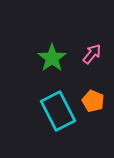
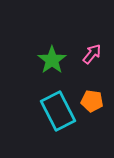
green star: moved 2 px down
orange pentagon: moved 1 px left; rotated 15 degrees counterclockwise
